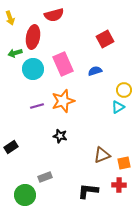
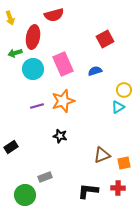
red cross: moved 1 px left, 3 px down
